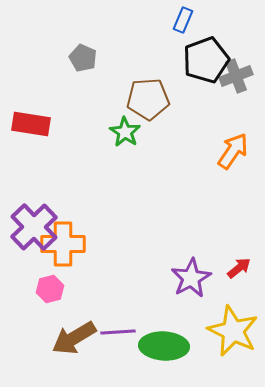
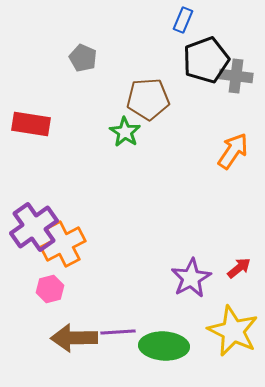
gray cross: rotated 28 degrees clockwise
purple cross: rotated 9 degrees clockwise
orange cross: rotated 27 degrees counterclockwise
brown arrow: rotated 30 degrees clockwise
